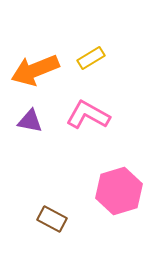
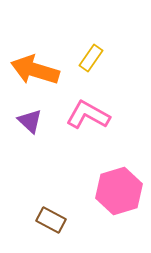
yellow rectangle: rotated 24 degrees counterclockwise
orange arrow: rotated 39 degrees clockwise
purple triangle: rotated 32 degrees clockwise
brown rectangle: moved 1 px left, 1 px down
